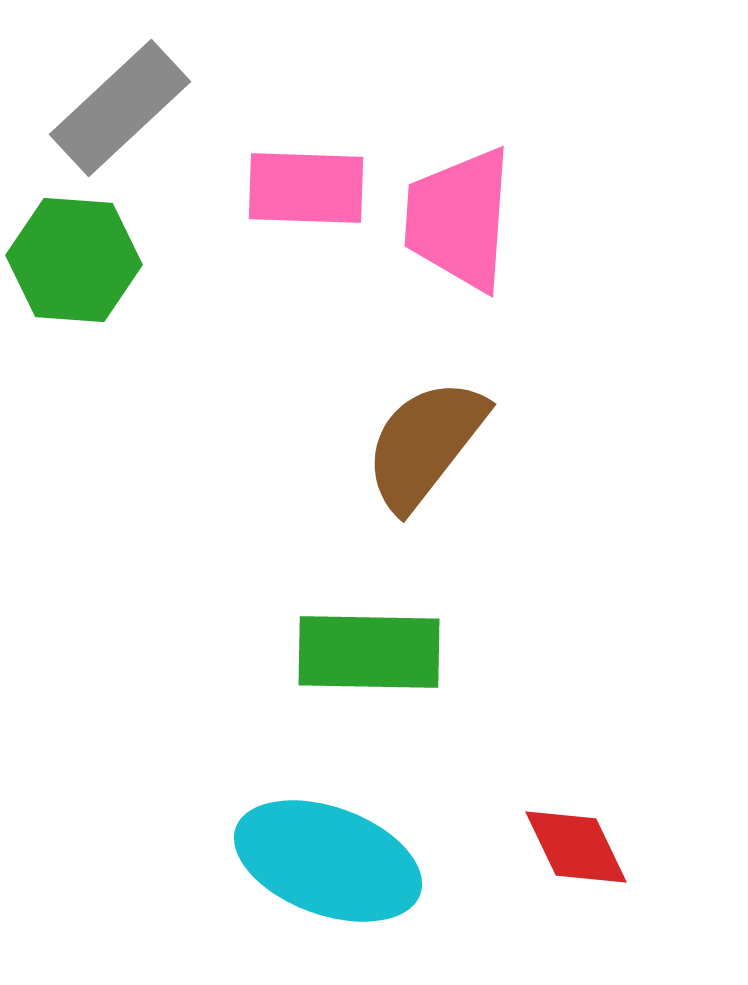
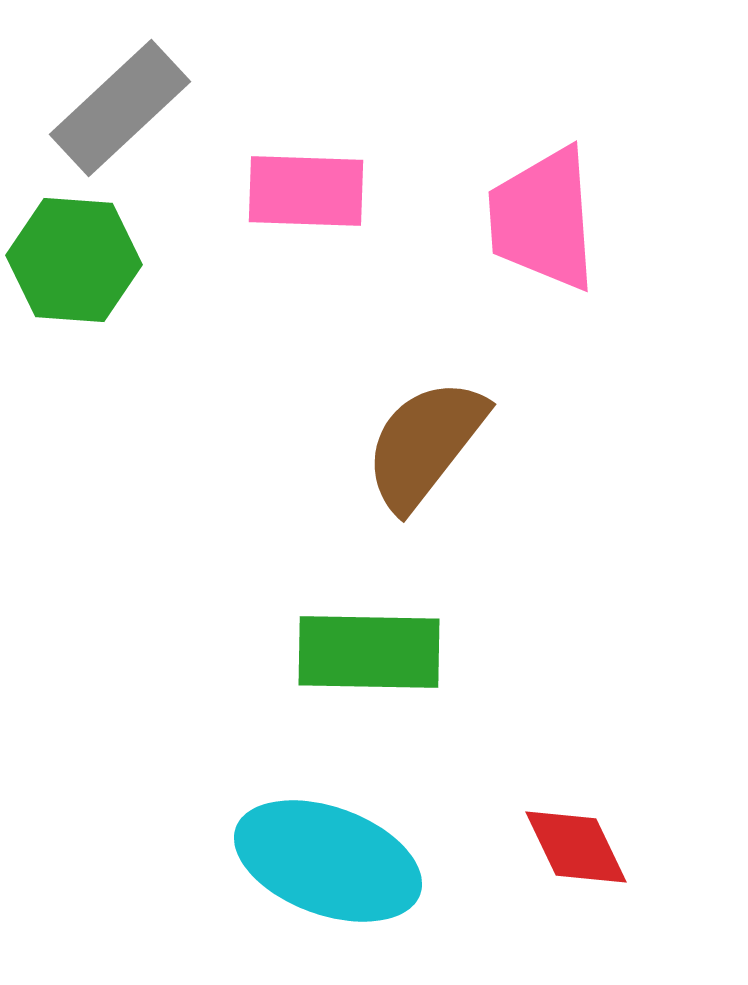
pink rectangle: moved 3 px down
pink trapezoid: moved 84 px right; rotated 8 degrees counterclockwise
